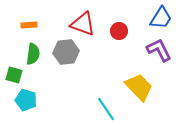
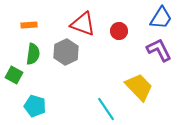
gray hexagon: rotated 20 degrees counterclockwise
green square: rotated 12 degrees clockwise
cyan pentagon: moved 9 px right, 6 px down
